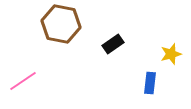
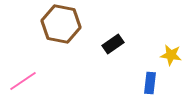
yellow star: moved 1 px down; rotated 25 degrees clockwise
